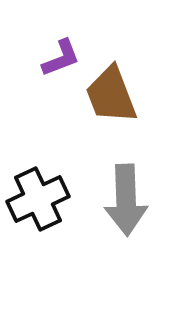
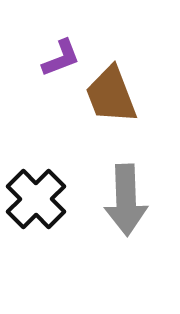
black cross: moved 2 px left; rotated 20 degrees counterclockwise
